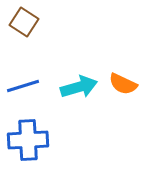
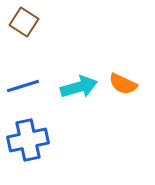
blue cross: rotated 9 degrees counterclockwise
